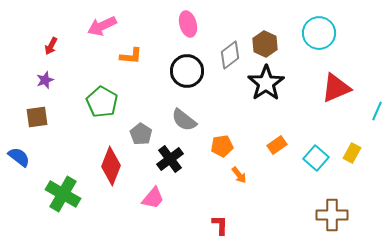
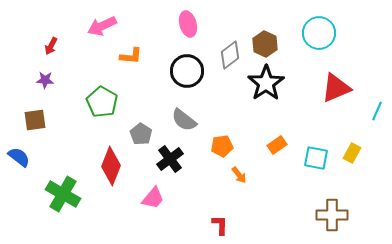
purple star: rotated 24 degrees clockwise
brown square: moved 2 px left, 3 px down
cyan square: rotated 30 degrees counterclockwise
